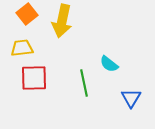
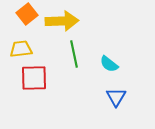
yellow arrow: rotated 104 degrees counterclockwise
yellow trapezoid: moved 1 px left, 1 px down
green line: moved 10 px left, 29 px up
blue triangle: moved 15 px left, 1 px up
